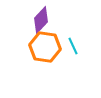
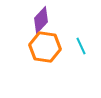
cyan line: moved 8 px right
